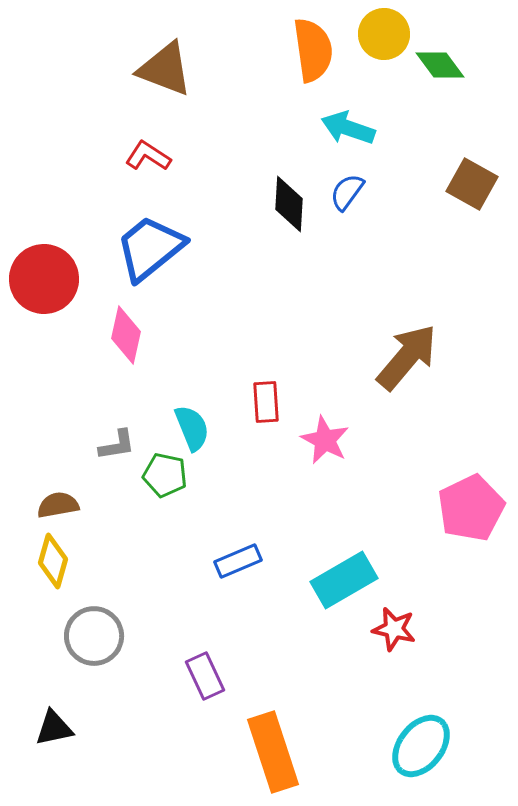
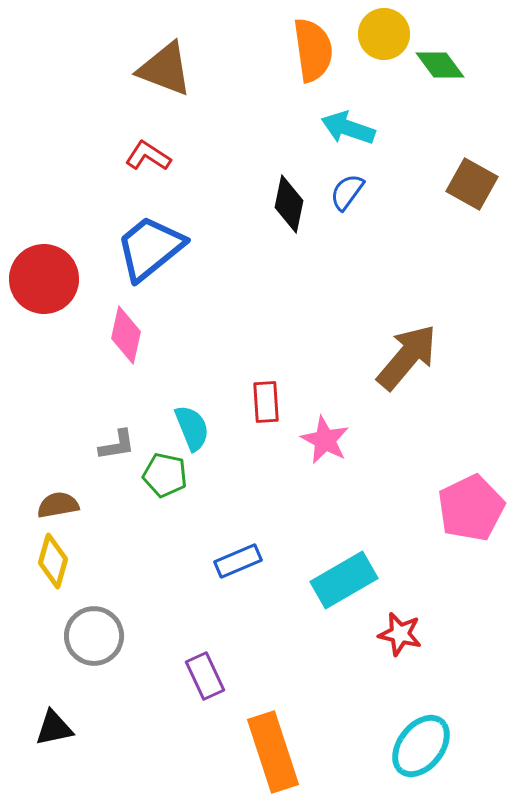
black diamond: rotated 8 degrees clockwise
red star: moved 6 px right, 5 px down
